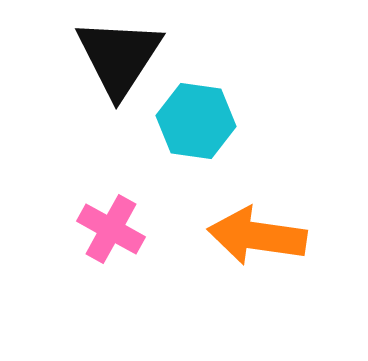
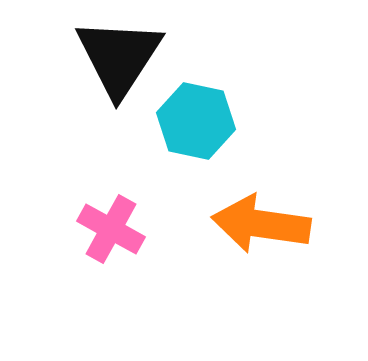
cyan hexagon: rotated 4 degrees clockwise
orange arrow: moved 4 px right, 12 px up
